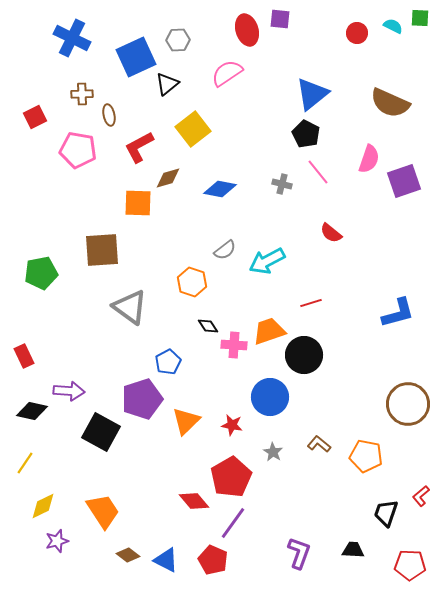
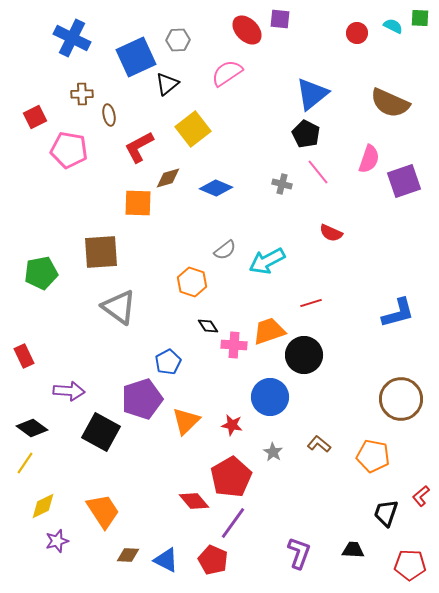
red ellipse at (247, 30): rotated 28 degrees counterclockwise
pink pentagon at (78, 150): moved 9 px left
blue diamond at (220, 189): moved 4 px left, 1 px up; rotated 12 degrees clockwise
red semicircle at (331, 233): rotated 15 degrees counterclockwise
brown square at (102, 250): moved 1 px left, 2 px down
gray triangle at (130, 307): moved 11 px left
brown circle at (408, 404): moved 7 px left, 5 px up
black diamond at (32, 411): moved 17 px down; rotated 24 degrees clockwise
orange pentagon at (366, 456): moved 7 px right
brown diamond at (128, 555): rotated 35 degrees counterclockwise
